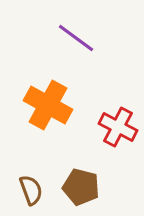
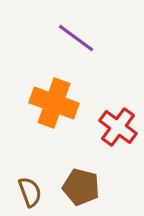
orange cross: moved 6 px right, 2 px up; rotated 9 degrees counterclockwise
red cross: rotated 9 degrees clockwise
brown semicircle: moved 1 px left, 2 px down
